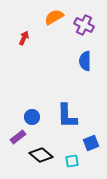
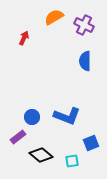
blue L-shape: rotated 68 degrees counterclockwise
